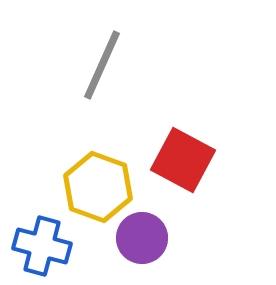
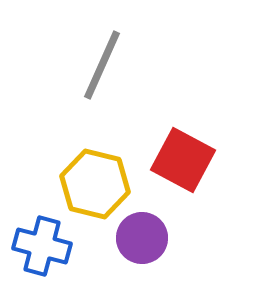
yellow hexagon: moved 3 px left, 3 px up; rotated 6 degrees counterclockwise
